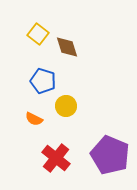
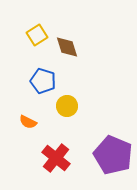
yellow square: moved 1 px left, 1 px down; rotated 20 degrees clockwise
yellow circle: moved 1 px right
orange semicircle: moved 6 px left, 3 px down
purple pentagon: moved 3 px right
